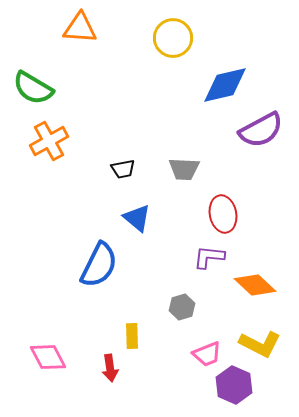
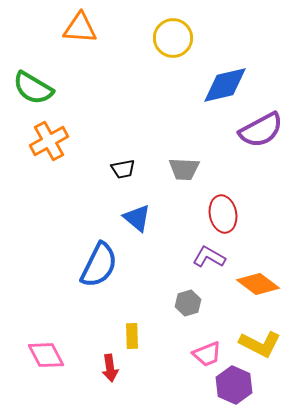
purple L-shape: rotated 24 degrees clockwise
orange diamond: moved 3 px right, 1 px up; rotated 6 degrees counterclockwise
gray hexagon: moved 6 px right, 4 px up
pink diamond: moved 2 px left, 2 px up
